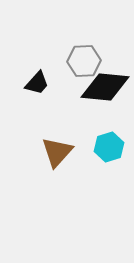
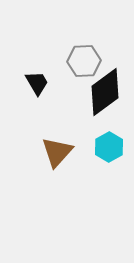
black trapezoid: rotated 72 degrees counterclockwise
black diamond: moved 5 px down; rotated 42 degrees counterclockwise
cyan hexagon: rotated 12 degrees counterclockwise
